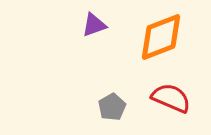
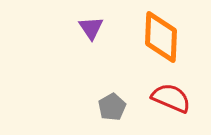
purple triangle: moved 3 px left, 3 px down; rotated 44 degrees counterclockwise
orange diamond: rotated 66 degrees counterclockwise
